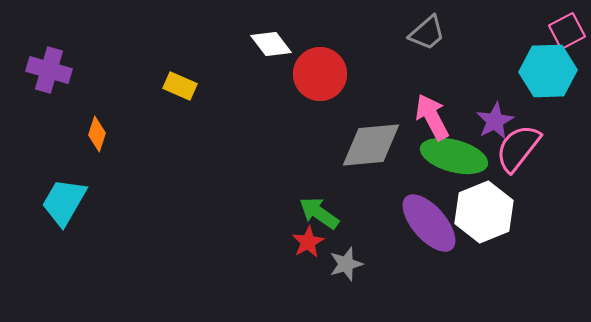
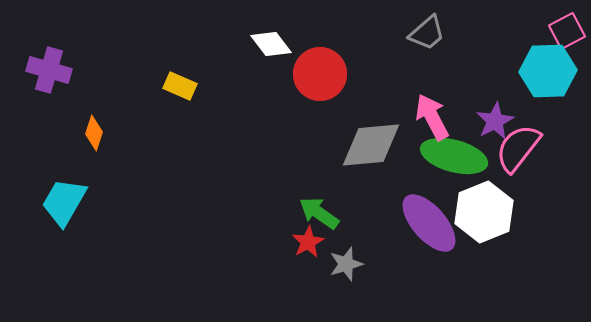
orange diamond: moved 3 px left, 1 px up
